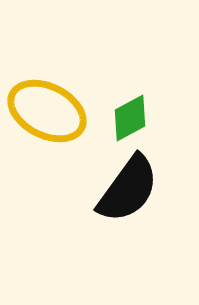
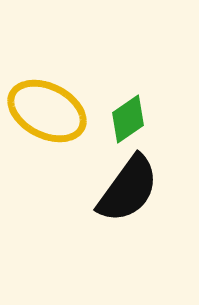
green diamond: moved 2 px left, 1 px down; rotated 6 degrees counterclockwise
